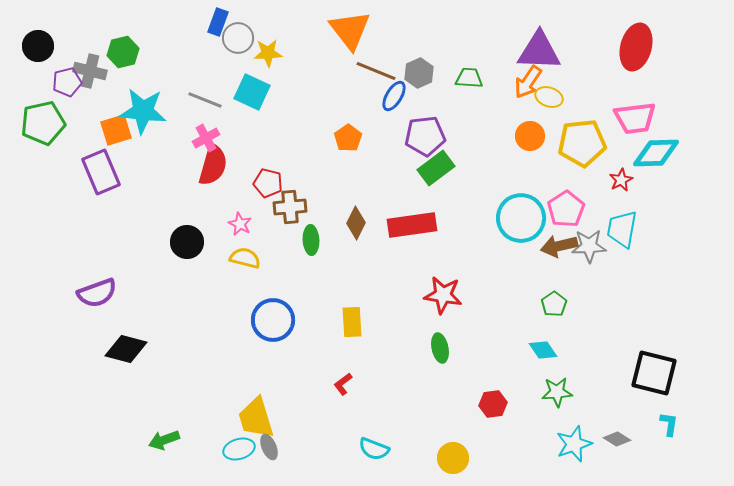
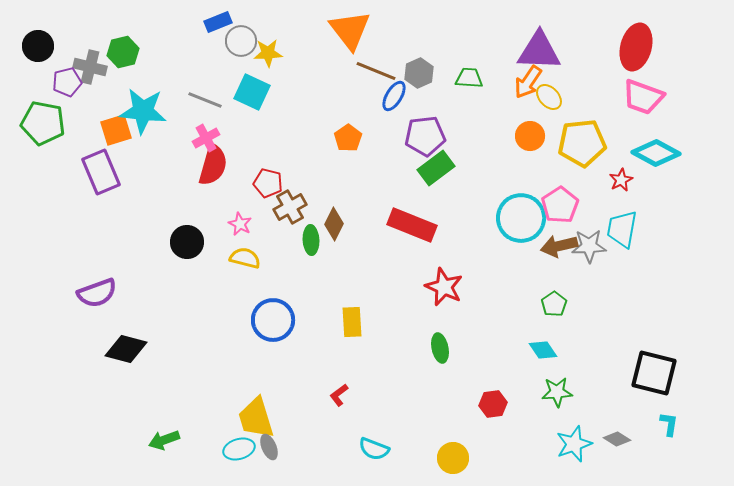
blue rectangle at (218, 22): rotated 48 degrees clockwise
gray circle at (238, 38): moved 3 px right, 3 px down
gray cross at (90, 71): moved 4 px up
yellow ellipse at (549, 97): rotated 28 degrees clockwise
pink trapezoid at (635, 118): moved 8 px right, 21 px up; rotated 27 degrees clockwise
green pentagon at (43, 123): rotated 24 degrees clockwise
cyan diamond at (656, 153): rotated 30 degrees clockwise
brown cross at (290, 207): rotated 24 degrees counterclockwise
pink pentagon at (566, 209): moved 6 px left, 4 px up
brown diamond at (356, 223): moved 22 px left, 1 px down
red rectangle at (412, 225): rotated 30 degrees clockwise
red star at (443, 295): moved 1 px right, 8 px up; rotated 15 degrees clockwise
red L-shape at (343, 384): moved 4 px left, 11 px down
